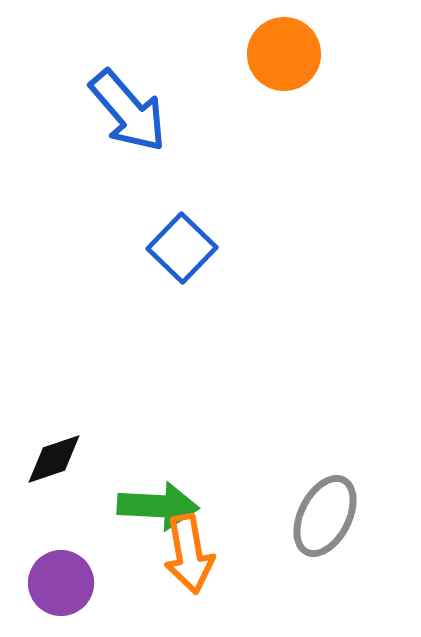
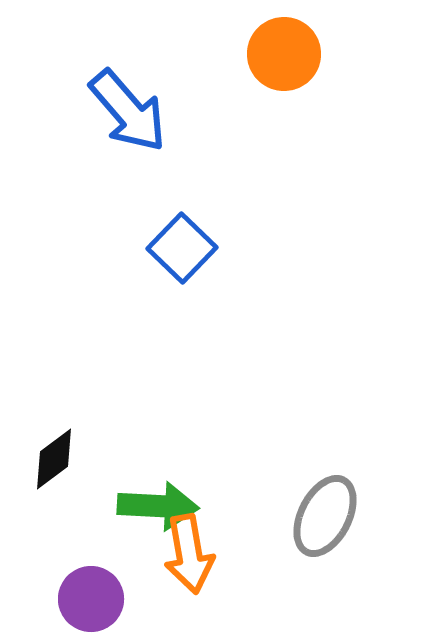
black diamond: rotated 18 degrees counterclockwise
purple circle: moved 30 px right, 16 px down
